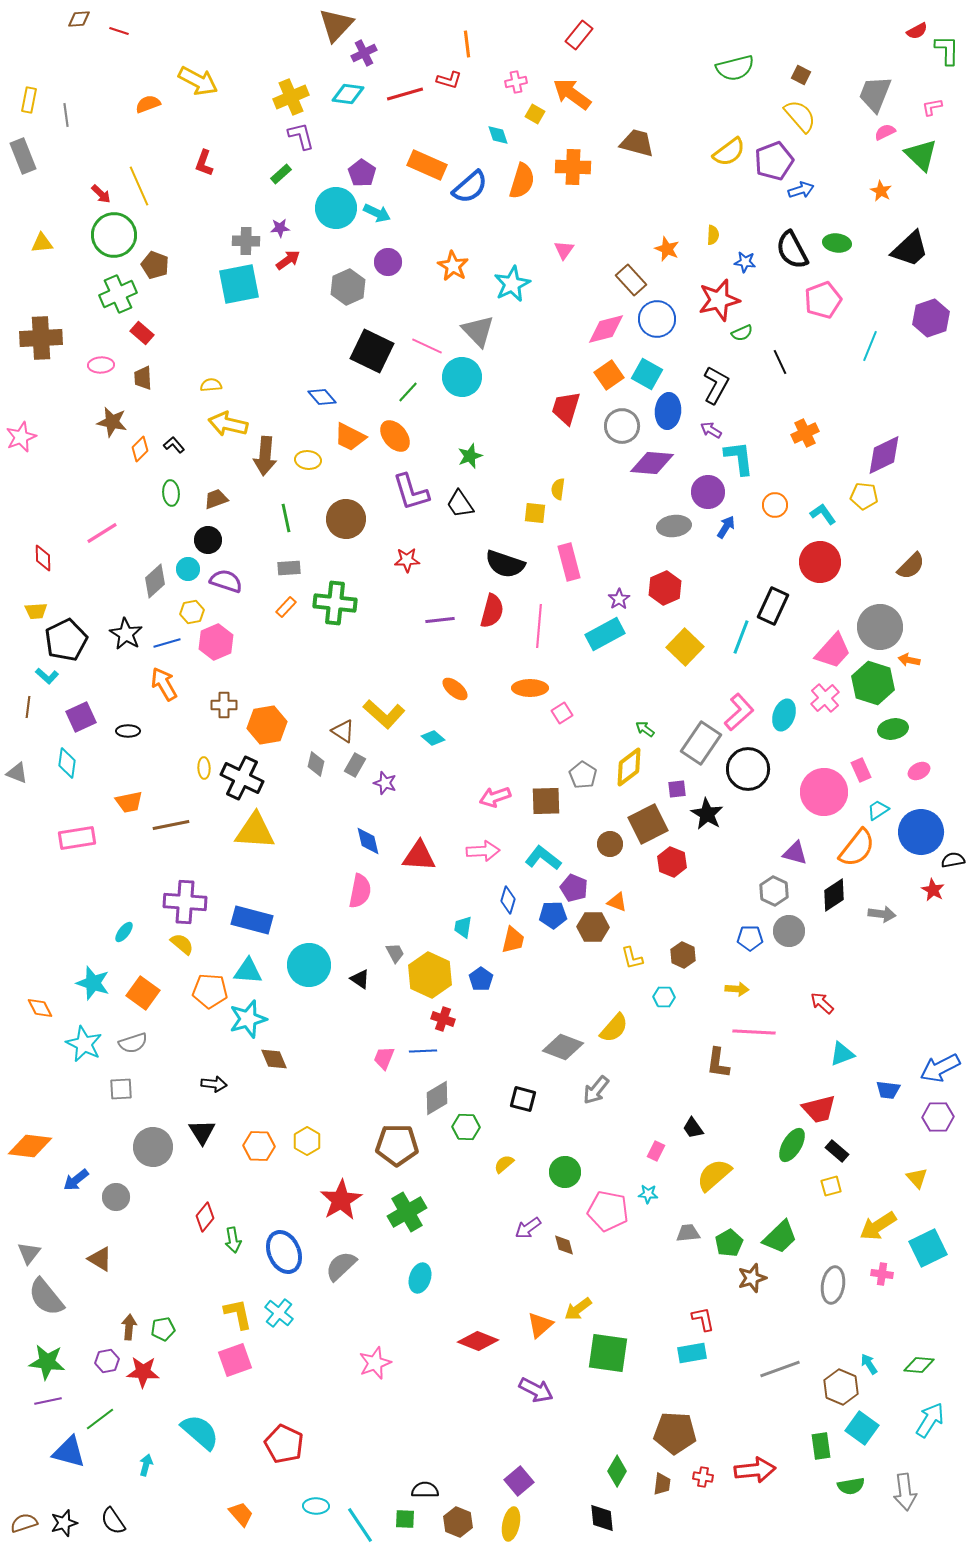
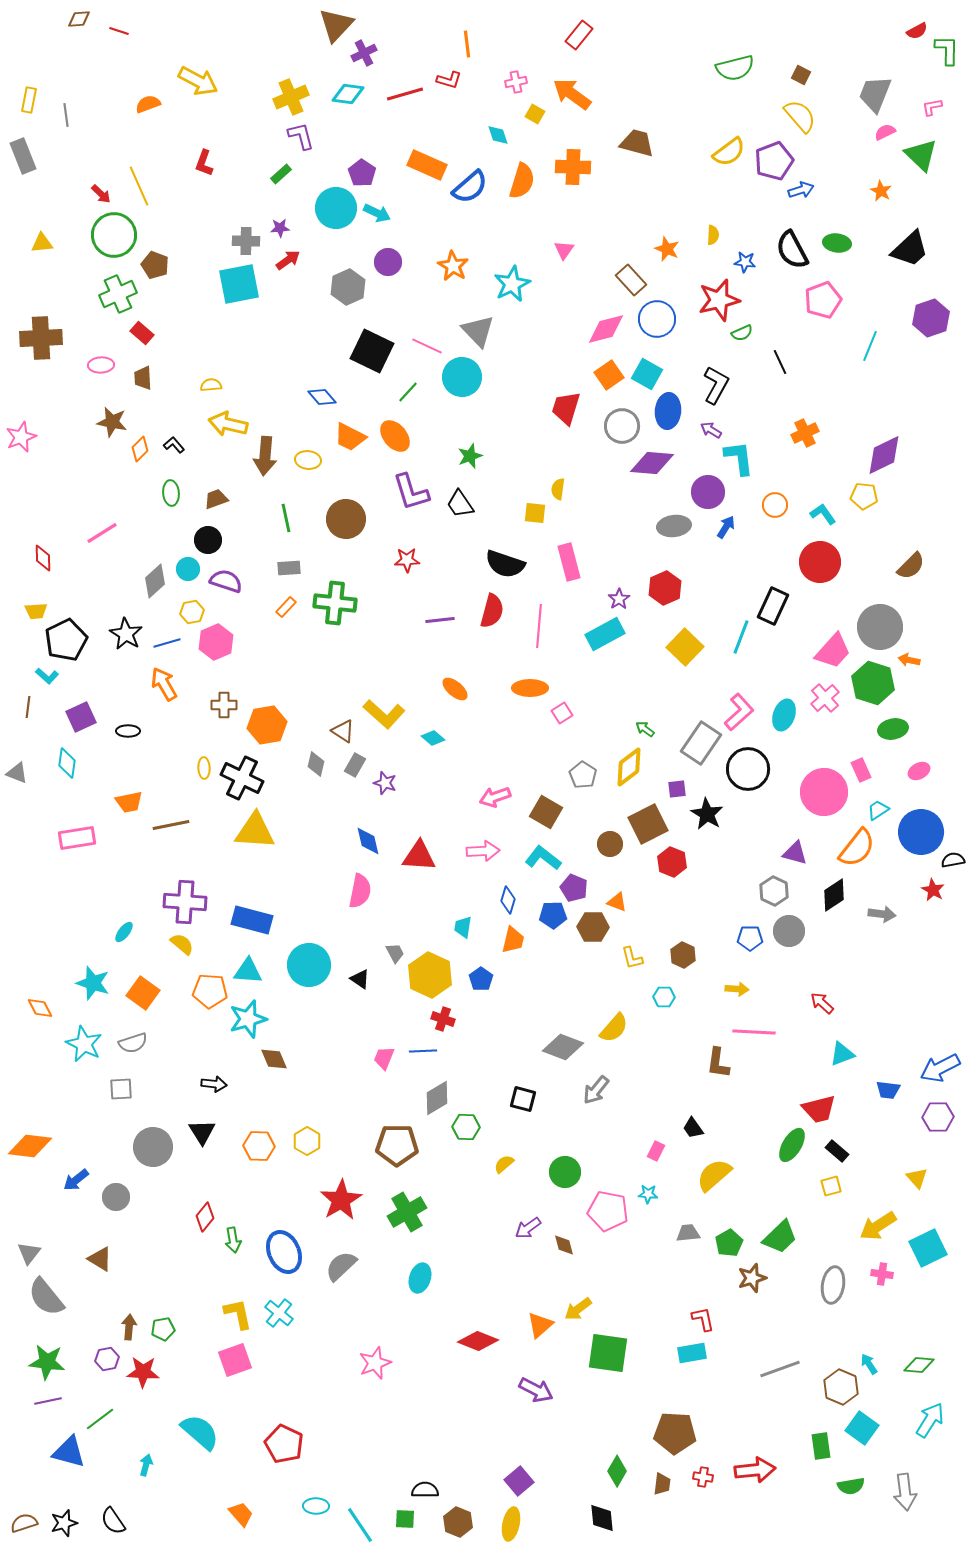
brown square at (546, 801): moved 11 px down; rotated 32 degrees clockwise
purple hexagon at (107, 1361): moved 2 px up
